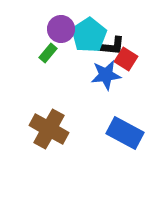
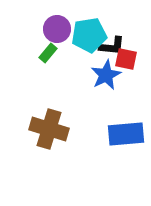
purple circle: moved 4 px left
cyan pentagon: rotated 24 degrees clockwise
red square: rotated 20 degrees counterclockwise
blue star: rotated 20 degrees counterclockwise
brown cross: rotated 12 degrees counterclockwise
blue rectangle: moved 1 px right, 1 px down; rotated 33 degrees counterclockwise
